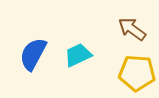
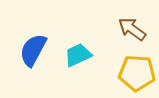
blue semicircle: moved 4 px up
